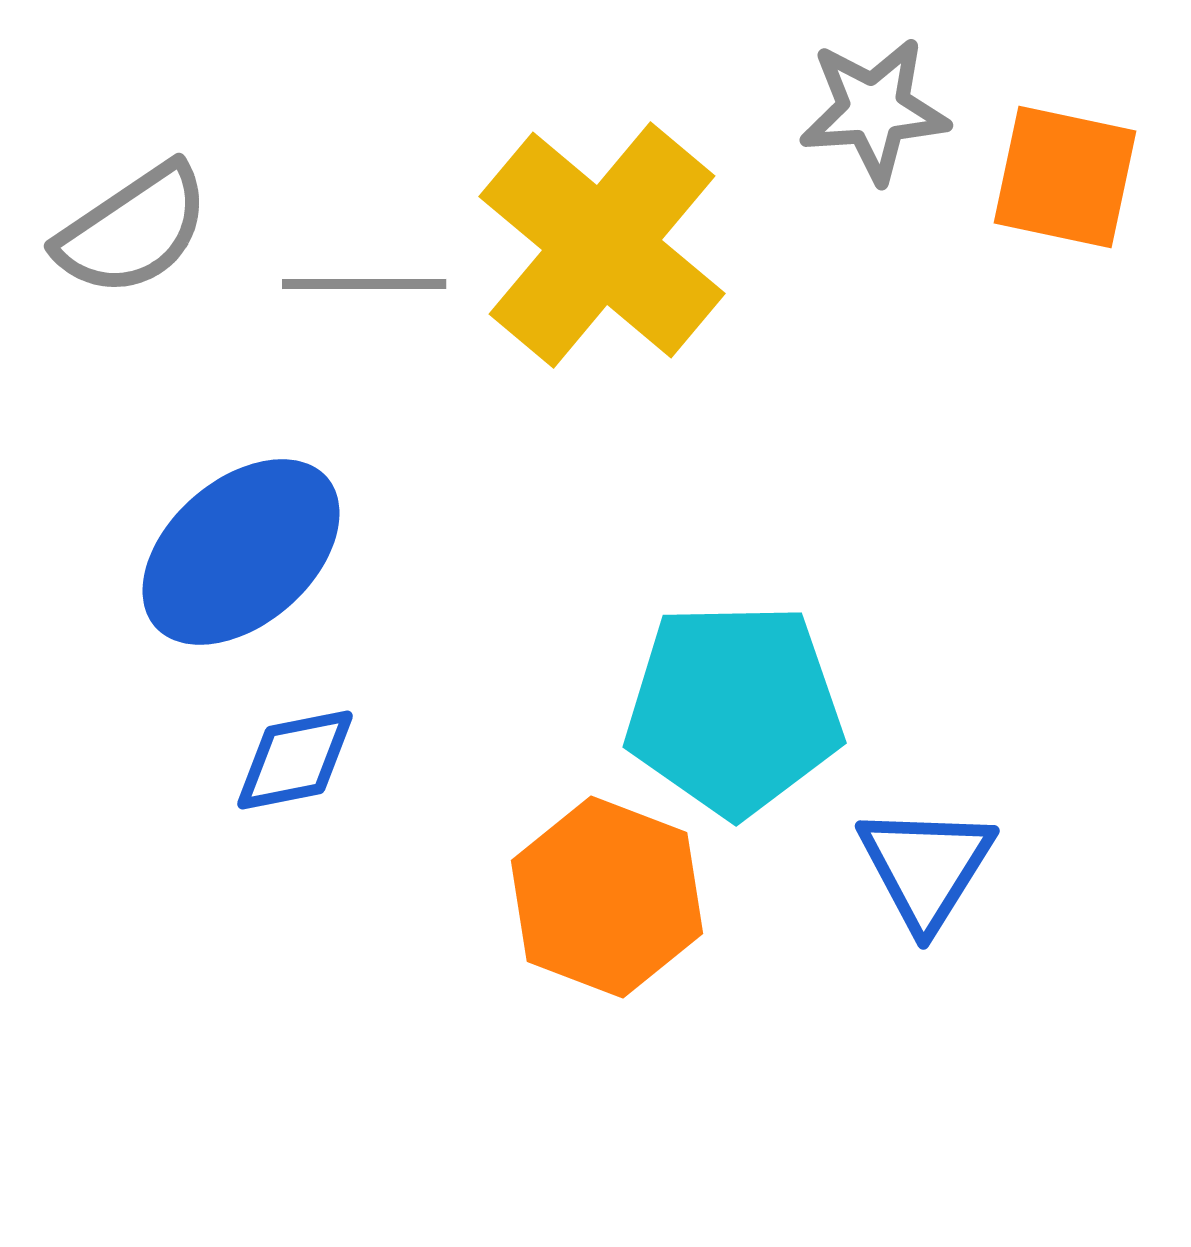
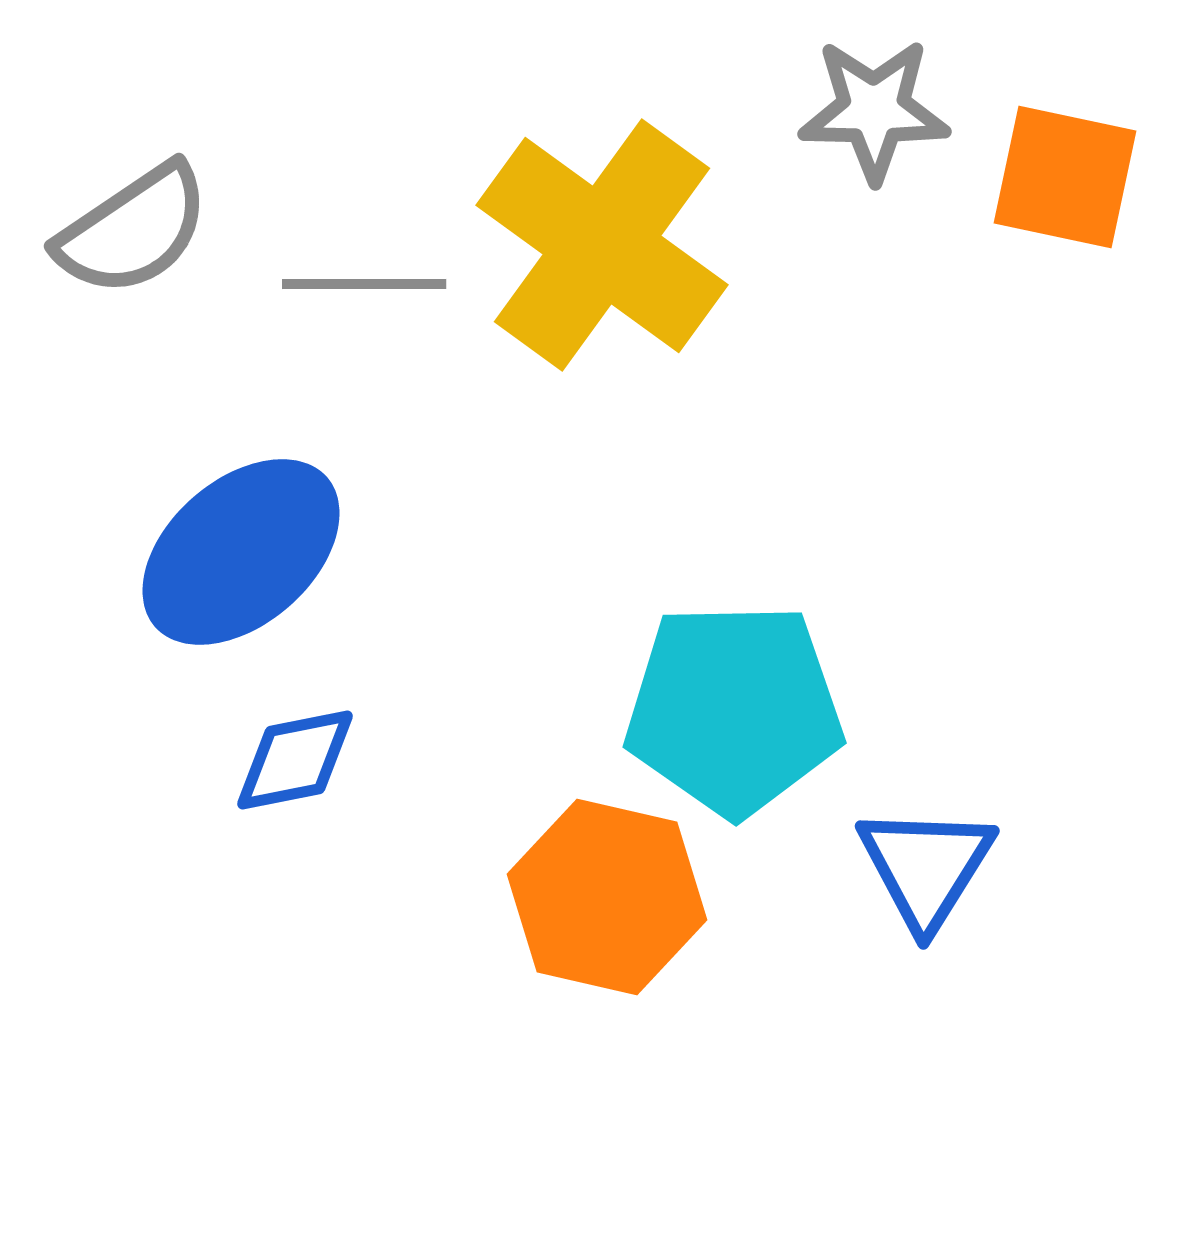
gray star: rotated 5 degrees clockwise
yellow cross: rotated 4 degrees counterclockwise
orange hexagon: rotated 8 degrees counterclockwise
